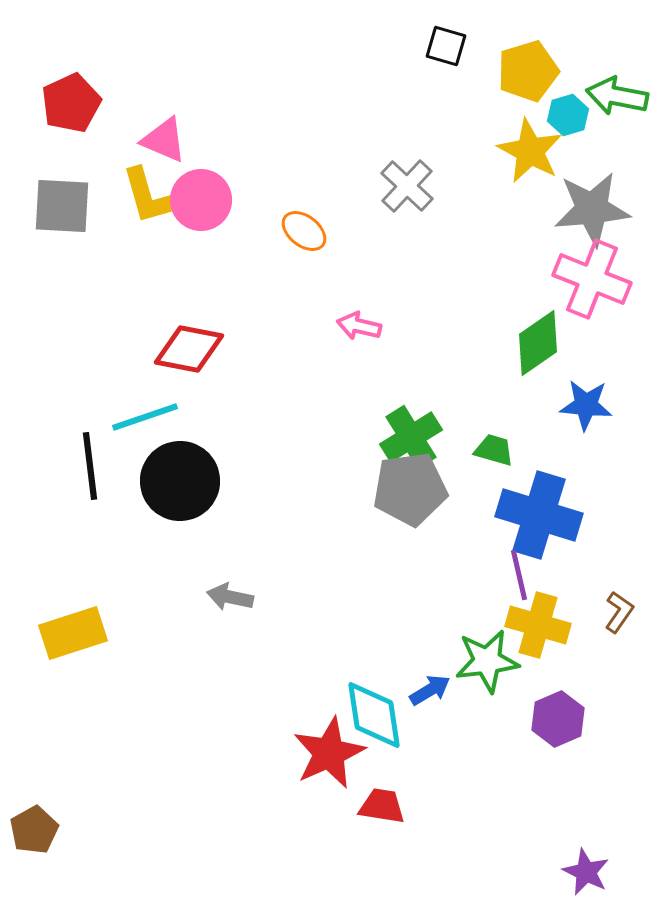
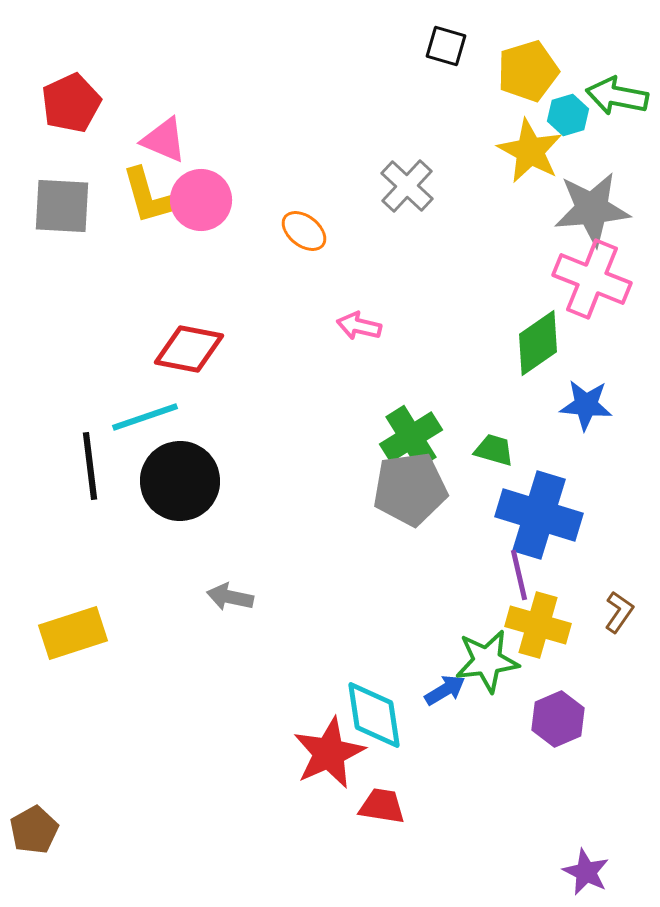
blue arrow: moved 15 px right
